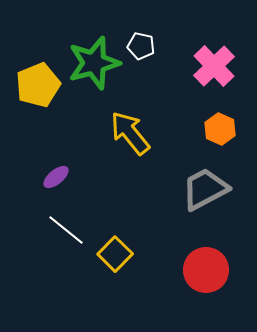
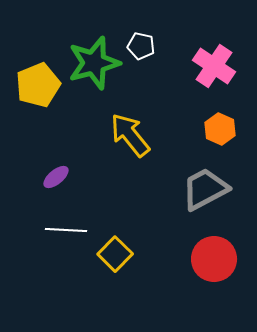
pink cross: rotated 12 degrees counterclockwise
yellow arrow: moved 2 px down
white line: rotated 36 degrees counterclockwise
red circle: moved 8 px right, 11 px up
